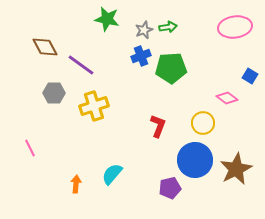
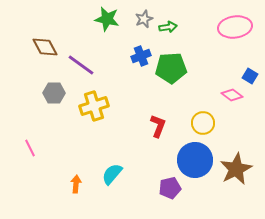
gray star: moved 11 px up
pink diamond: moved 5 px right, 3 px up
